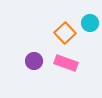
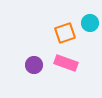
orange square: rotated 25 degrees clockwise
purple circle: moved 4 px down
